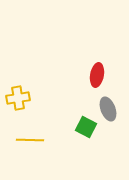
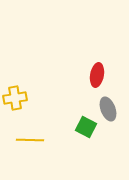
yellow cross: moved 3 px left
